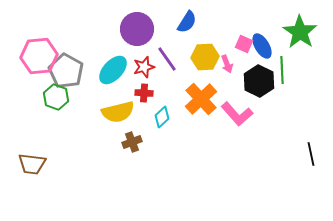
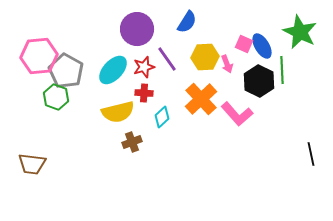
green star: rotated 8 degrees counterclockwise
